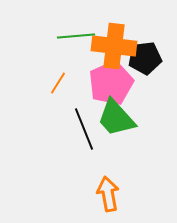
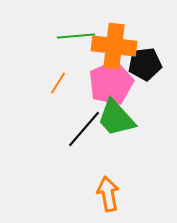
black pentagon: moved 6 px down
black line: rotated 63 degrees clockwise
